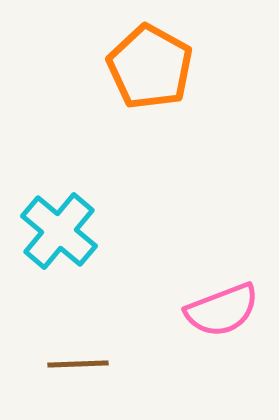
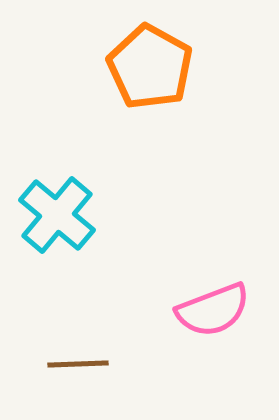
cyan cross: moved 2 px left, 16 px up
pink semicircle: moved 9 px left
